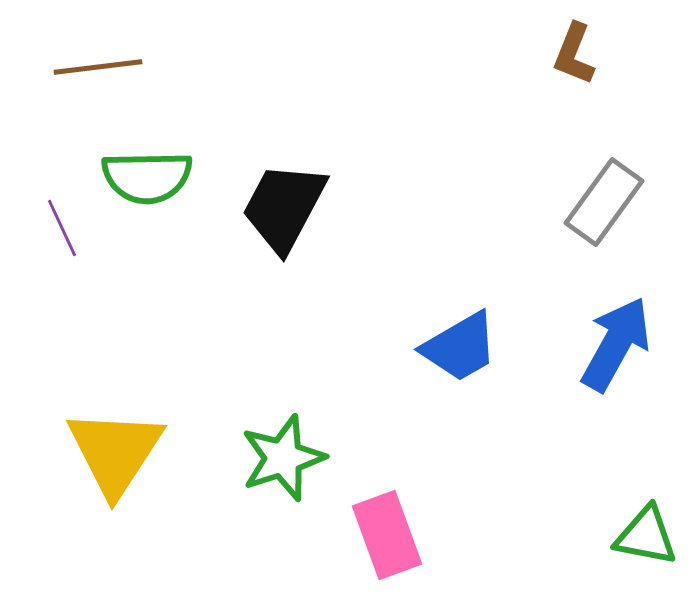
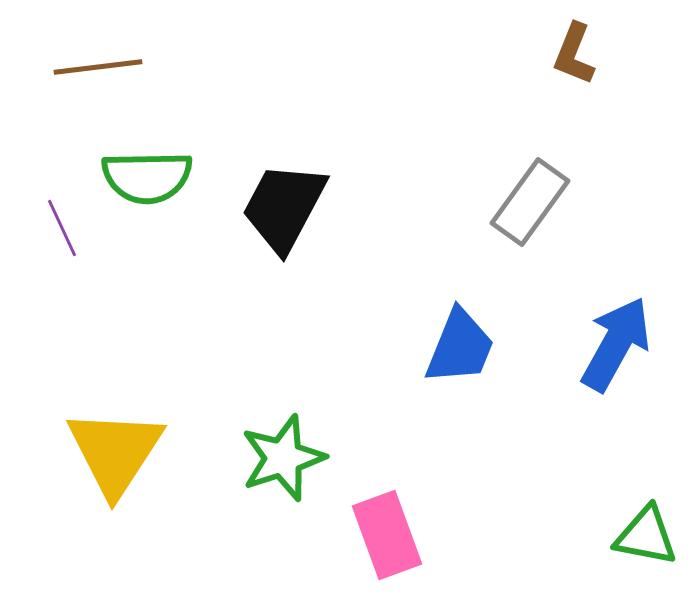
gray rectangle: moved 74 px left
blue trapezoid: rotated 38 degrees counterclockwise
